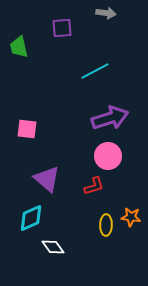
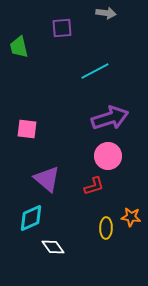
yellow ellipse: moved 3 px down
